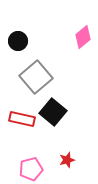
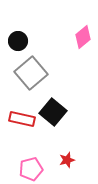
gray square: moved 5 px left, 4 px up
